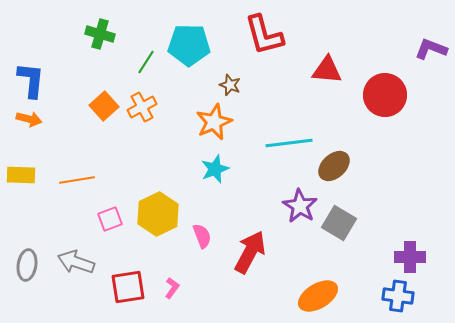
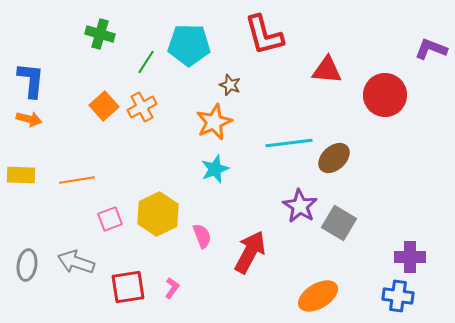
brown ellipse: moved 8 px up
